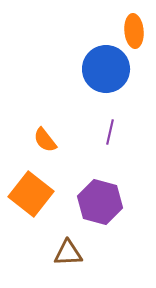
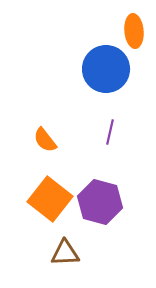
orange square: moved 19 px right, 5 px down
brown triangle: moved 3 px left
